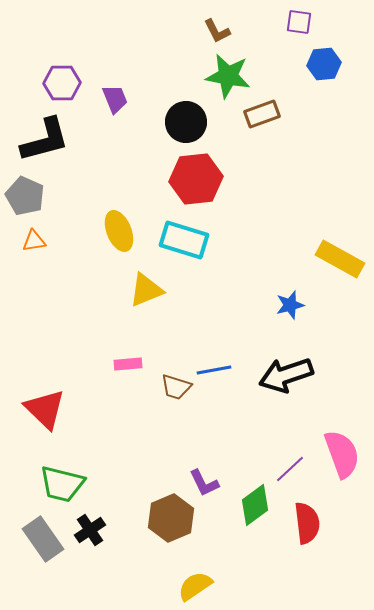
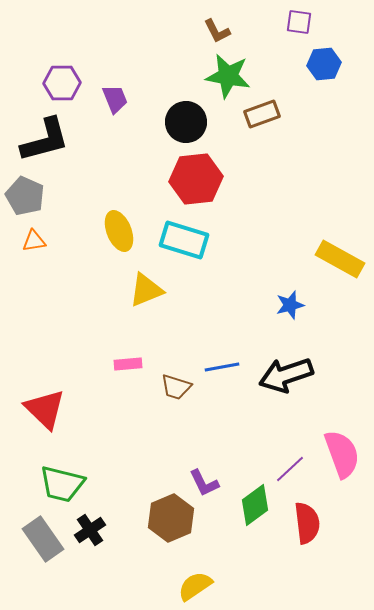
blue line: moved 8 px right, 3 px up
